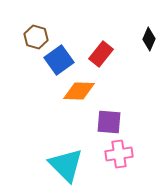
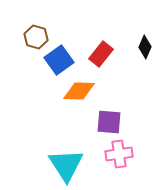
black diamond: moved 4 px left, 8 px down
cyan triangle: rotated 12 degrees clockwise
